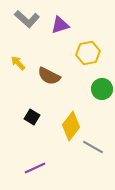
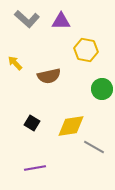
purple triangle: moved 1 px right, 4 px up; rotated 18 degrees clockwise
yellow hexagon: moved 2 px left, 3 px up; rotated 20 degrees clockwise
yellow arrow: moved 3 px left
brown semicircle: rotated 40 degrees counterclockwise
black square: moved 6 px down
yellow diamond: rotated 44 degrees clockwise
gray line: moved 1 px right
purple line: rotated 15 degrees clockwise
